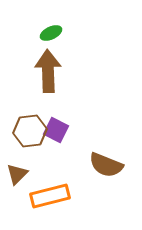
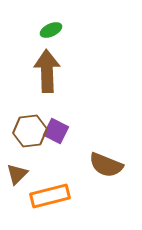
green ellipse: moved 3 px up
brown arrow: moved 1 px left
purple square: moved 1 px down
